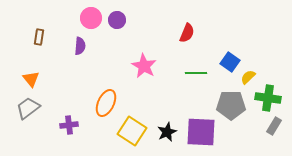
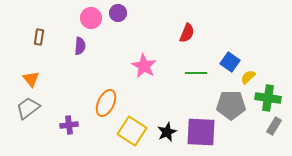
purple circle: moved 1 px right, 7 px up
